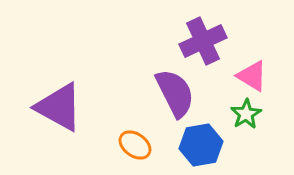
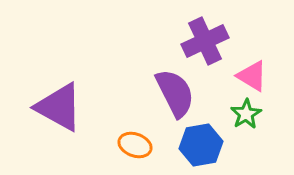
purple cross: moved 2 px right
orange ellipse: rotated 16 degrees counterclockwise
